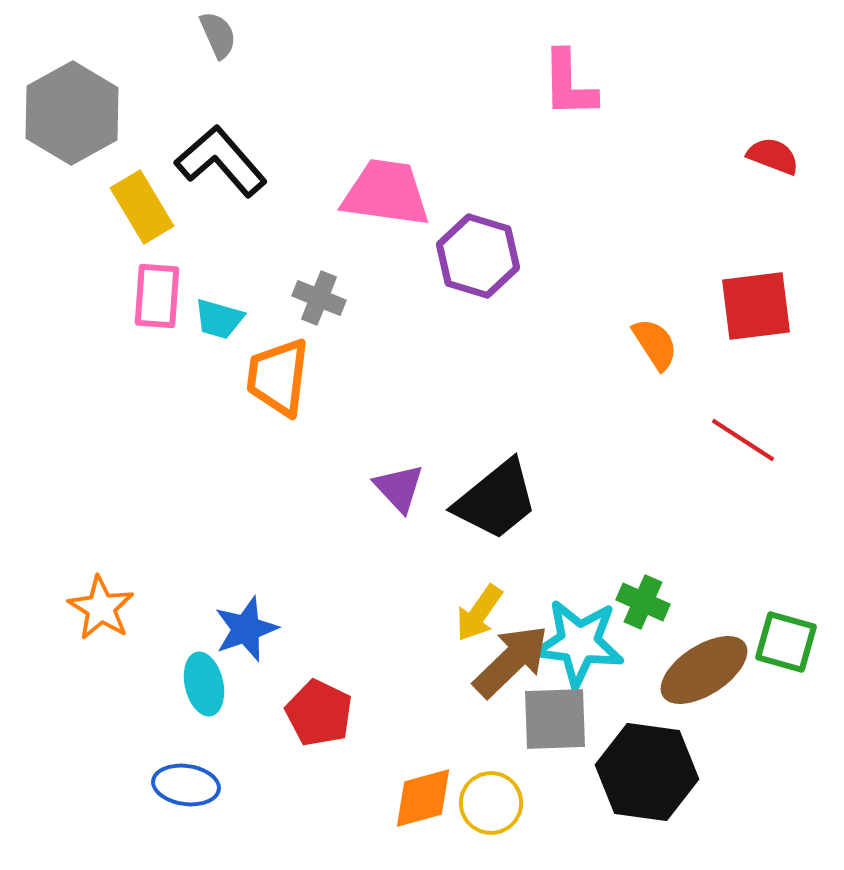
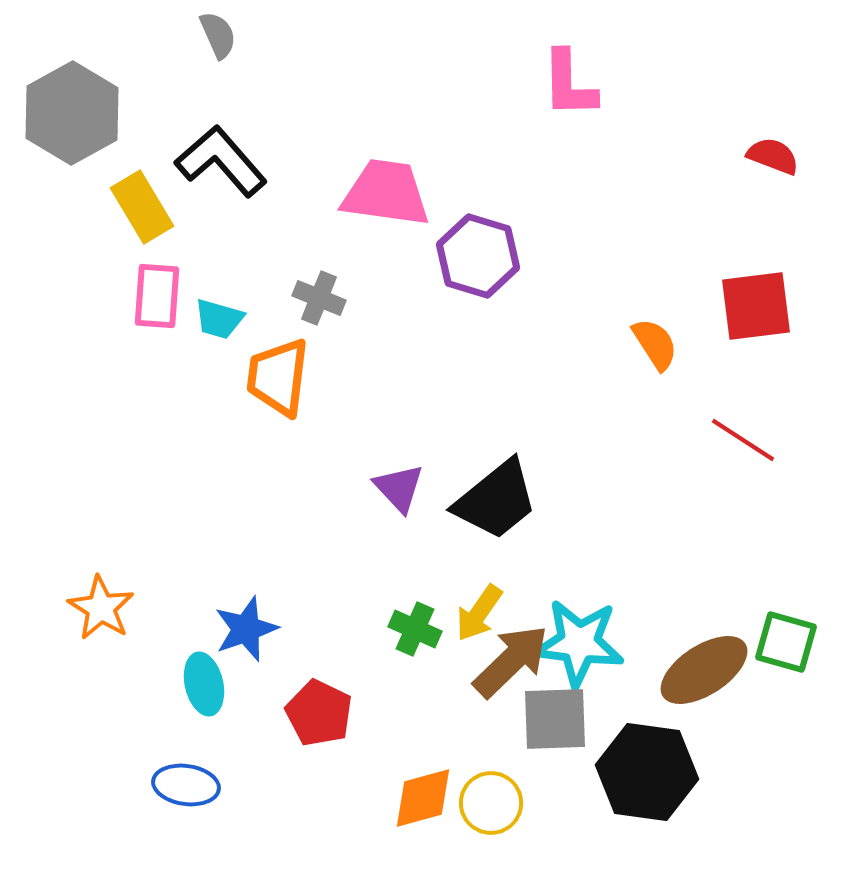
green cross: moved 228 px left, 27 px down
